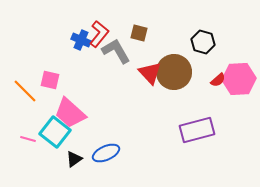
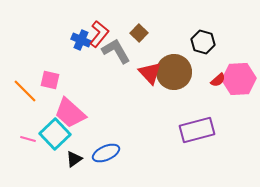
brown square: rotated 30 degrees clockwise
cyan square: moved 2 px down; rotated 8 degrees clockwise
